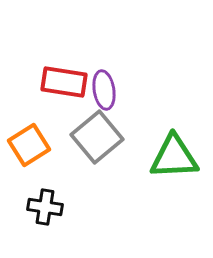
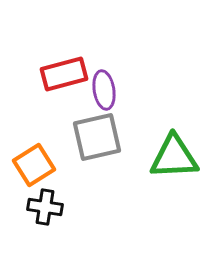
red rectangle: moved 8 px up; rotated 24 degrees counterclockwise
gray square: rotated 27 degrees clockwise
orange square: moved 5 px right, 20 px down
